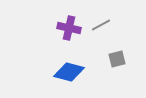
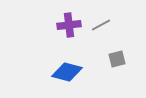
purple cross: moved 3 px up; rotated 20 degrees counterclockwise
blue diamond: moved 2 px left
